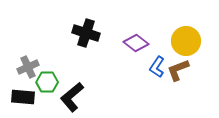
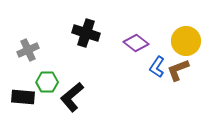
gray cross: moved 17 px up
